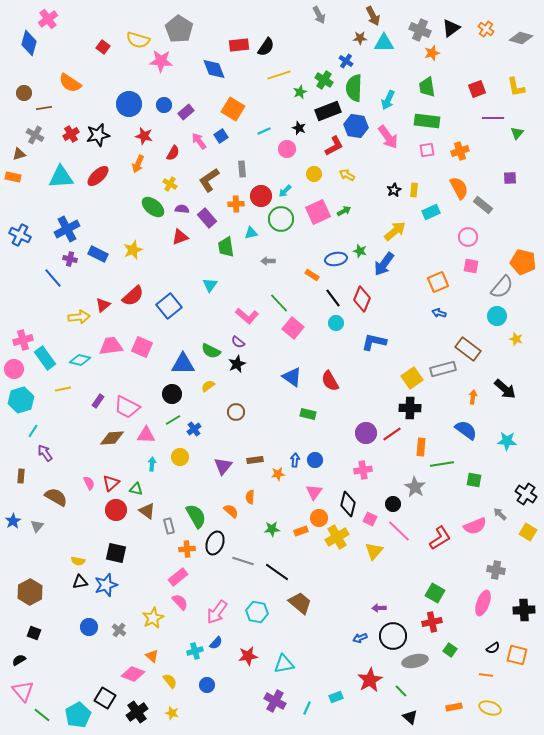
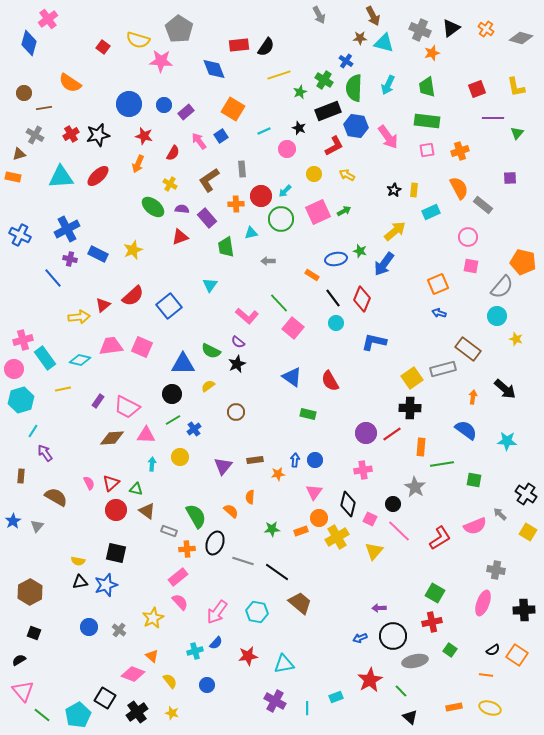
cyan triangle at (384, 43): rotated 15 degrees clockwise
cyan arrow at (388, 100): moved 15 px up
orange square at (438, 282): moved 2 px down
gray rectangle at (169, 526): moved 5 px down; rotated 56 degrees counterclockwise
black semicircle at (493, 648): moved 2 px down
orange square at (517, 655): rotated 20 degrees clockwise
cyan line at (307, 708): rotated 24 degrees counterclockwise
